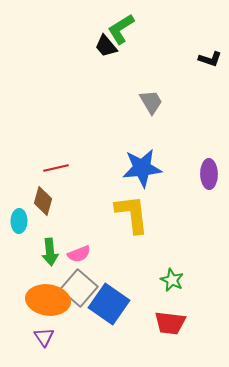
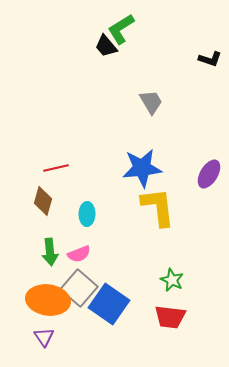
purple ellipse: rotated 32 degrees clockwise
yellow L-shape: moved 26 px right, 7 px up
cyan ellipse: moved 68 px right, 7 px up
red trapezoid: moved 6 px up
